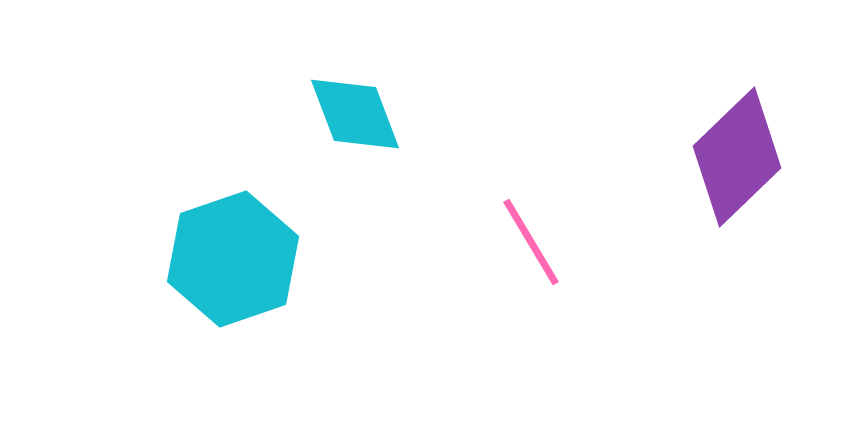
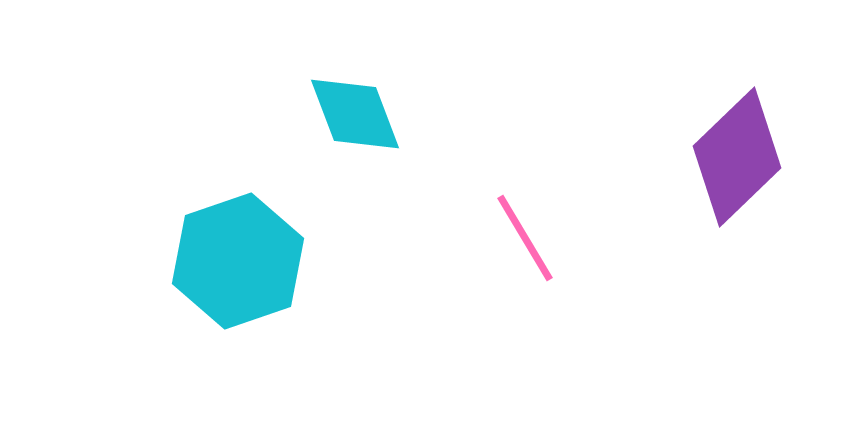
pink line: moved 6 px left, 4 px up
cyan hexagon: moved 5 px right, 2 px down
